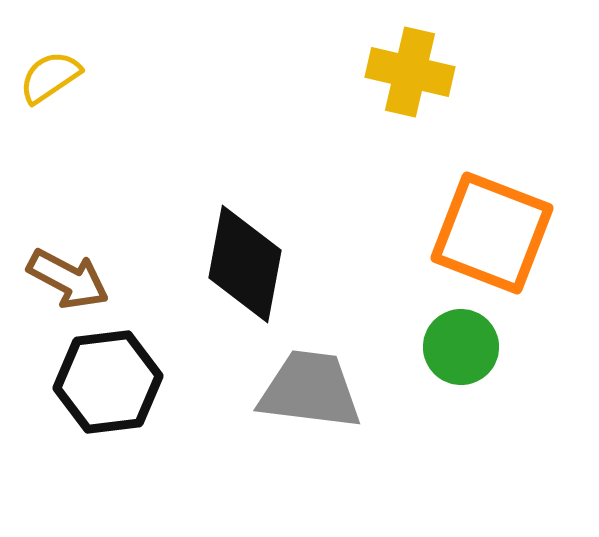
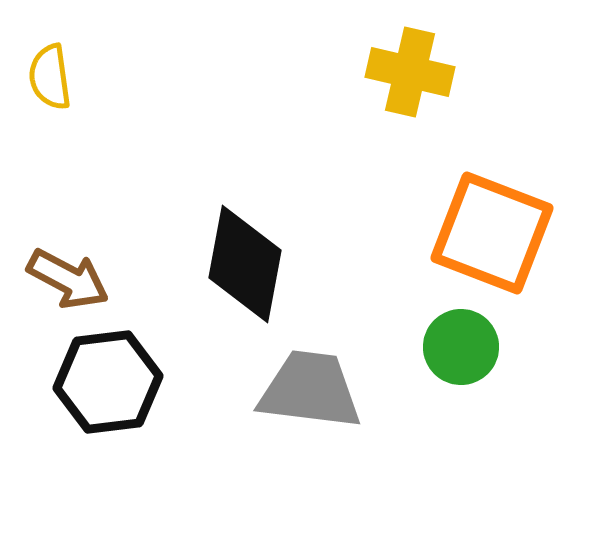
yellow semicircle: rotated 64 degrees counterclockwise
